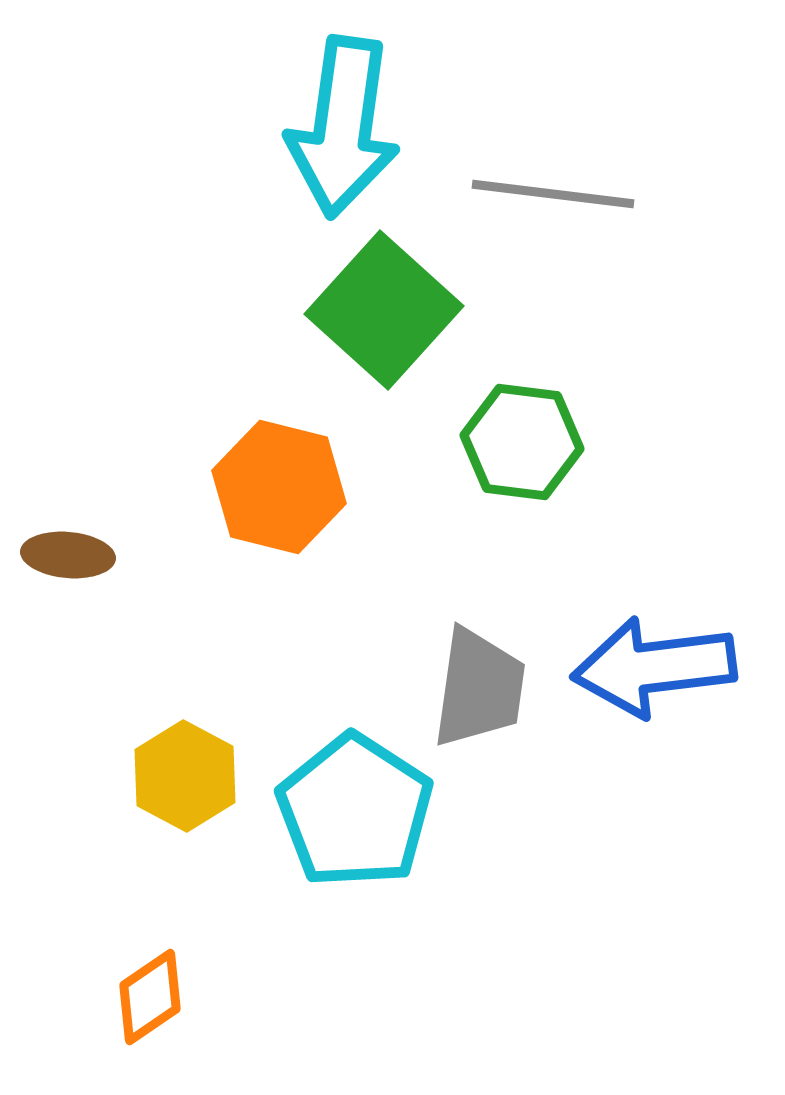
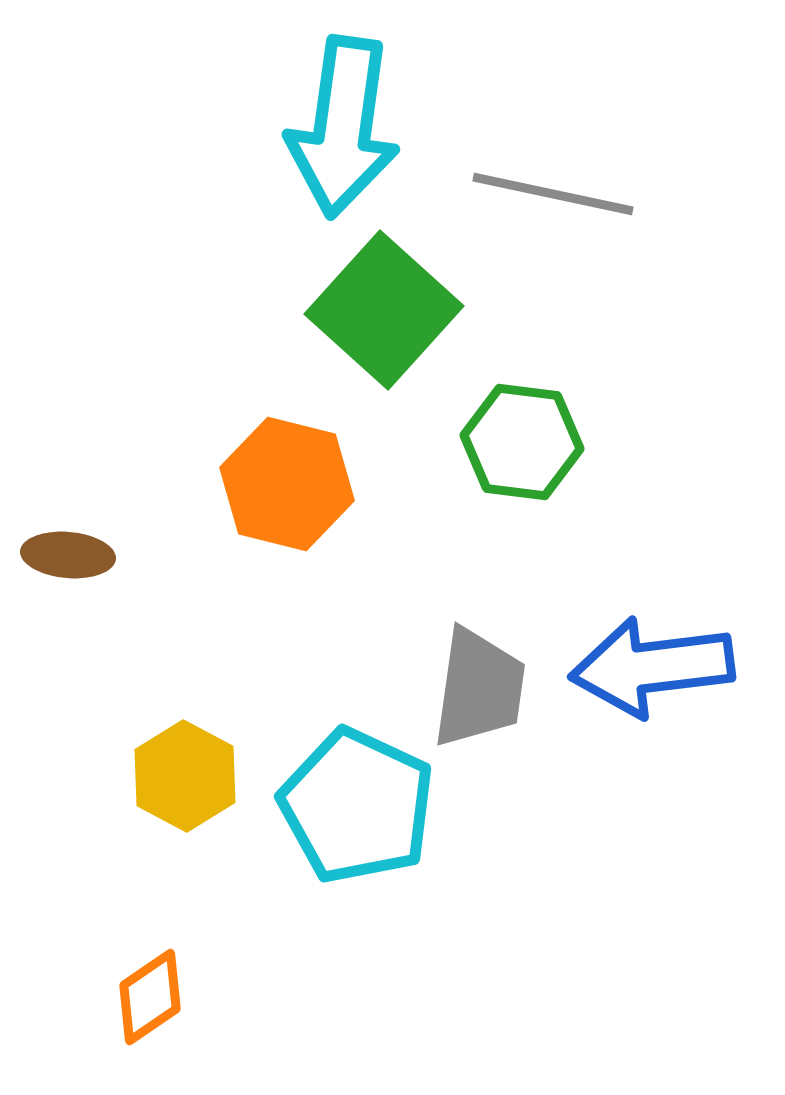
gray line: rotated 5 degrees clockwise
orange hexagon: moved 8 px right, 3 px up
blue arrow: moved 2 px left
cyan pentagon: moved 2 px right, 5 px up; rotated 8 degrees counterclockwise
